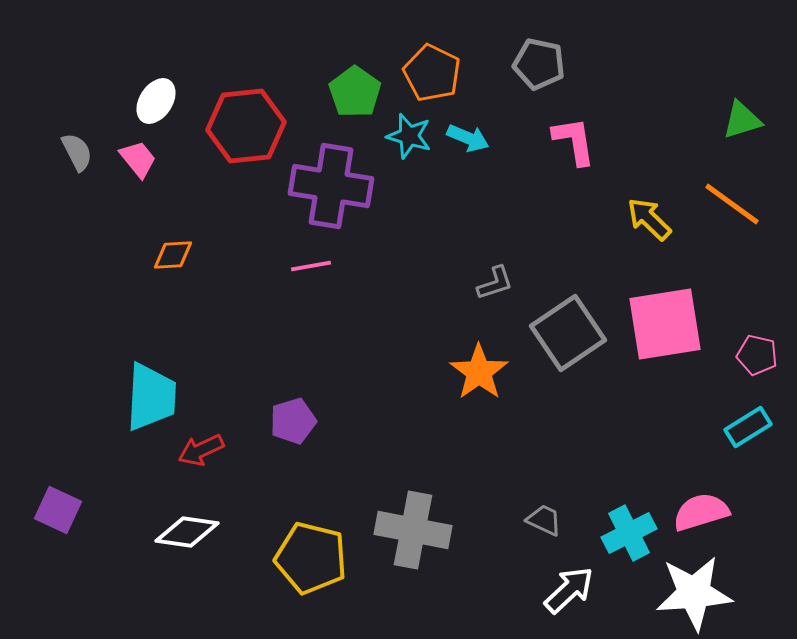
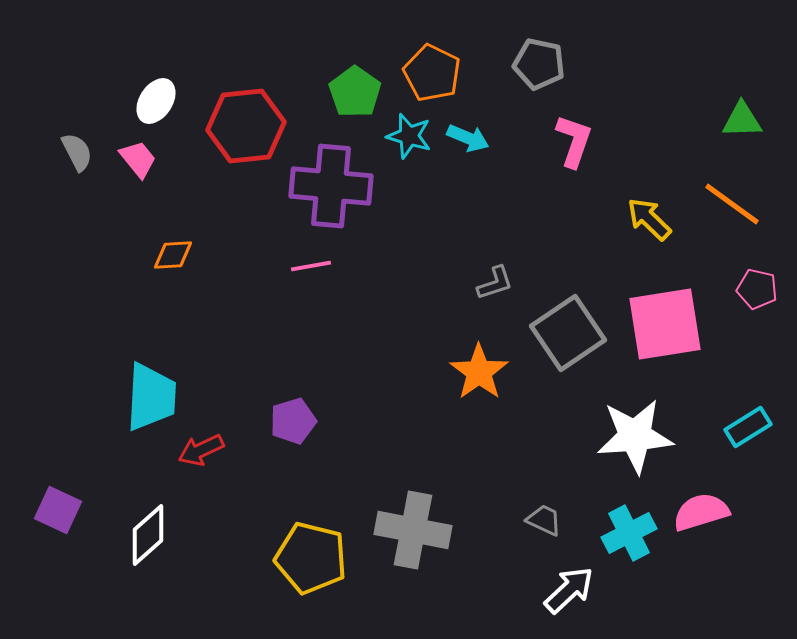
green triangle: rotated 15 degrees clockwise
pink L-shape: rotated 28 degrees clockwise
purple cross: rotated 4 degrees counterclockwise
pink pentagon: moved 66 px up
white diamond: moved 39 px left, 3 px down; rotated 50 degrees counterclockwise
white star: moved 59 px left, 157 px up
